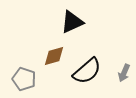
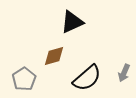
black semicircle: moved 7 px down
gray pentagon: rotated 20 degrees clockwise
